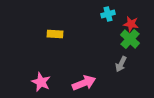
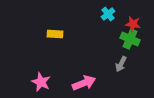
cyan cross: rotated 24 degrees counterclockwise
red star: moved 2 px right
green cross: rotated 18 degrees counterclockwise
